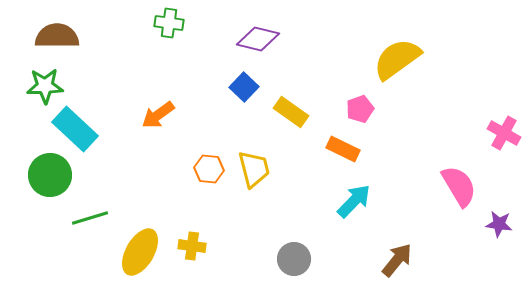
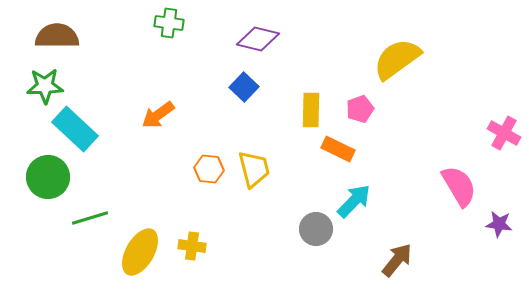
yellow rectangle: moved 20 px right, 2 px up; rotated 56 degrees clockwise
orange rectangle: moved 5 px left
green circle: moved 2 px left, 2 px down
gray circle: moved 22 px right, 30 px up
